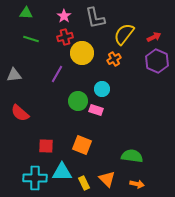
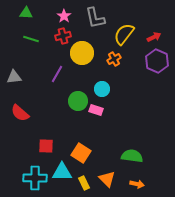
red cross: moved 2 px left, 1 px up
gray triangle: moved 2 px down
orange square: moved 1 px left, 8 px down; rotated 12 degrees clockwise
